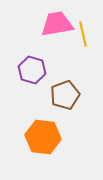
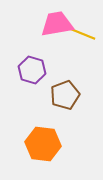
yellow line: rotated 55 degrees counterclockwise
orange hexagon: moved 7 px down
